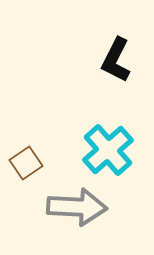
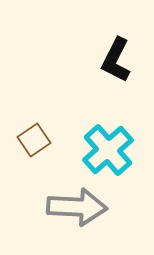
brown square: moved 8 px right, 23 px up
